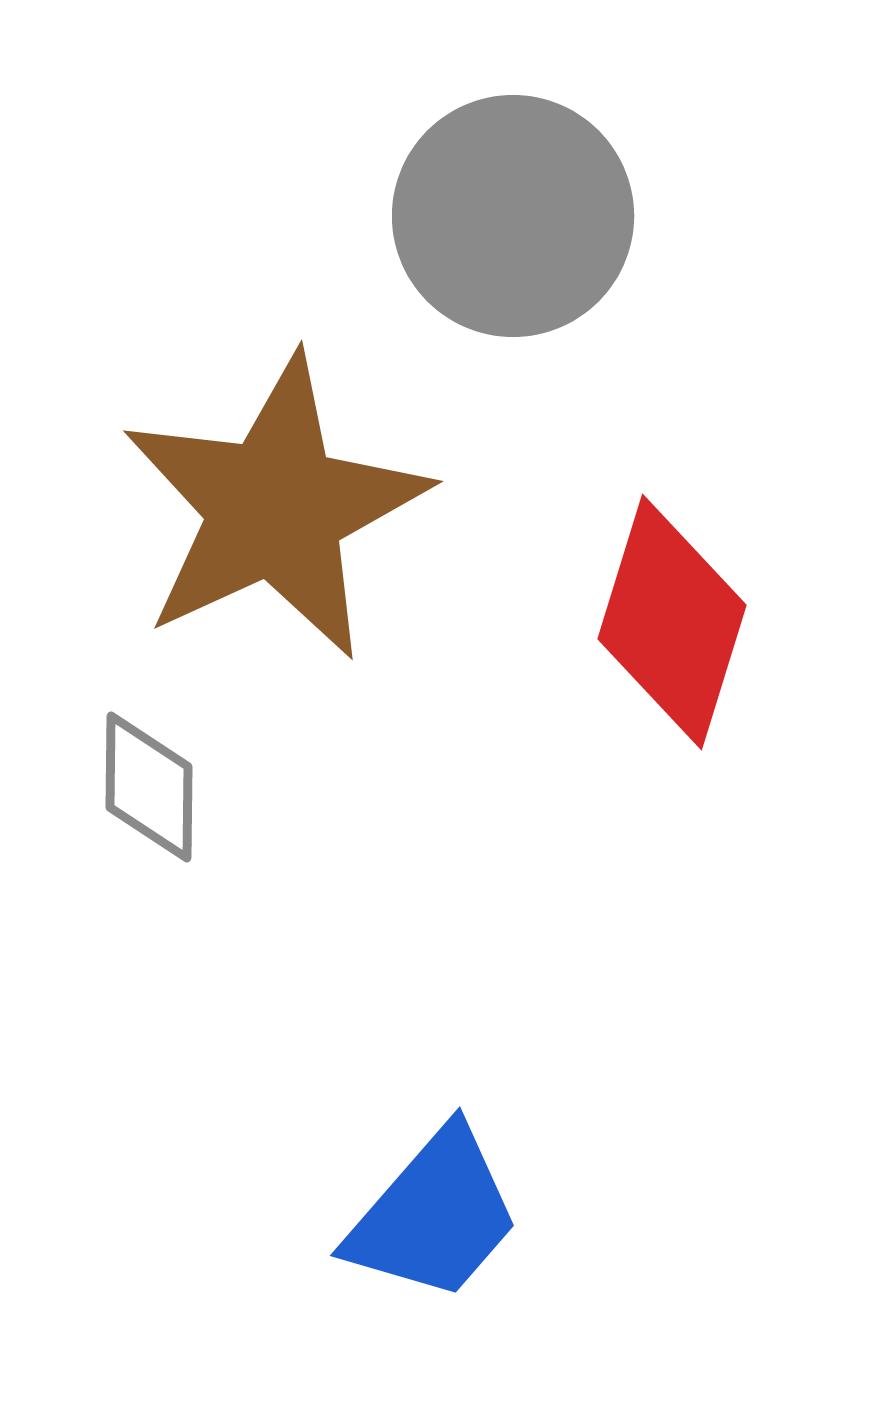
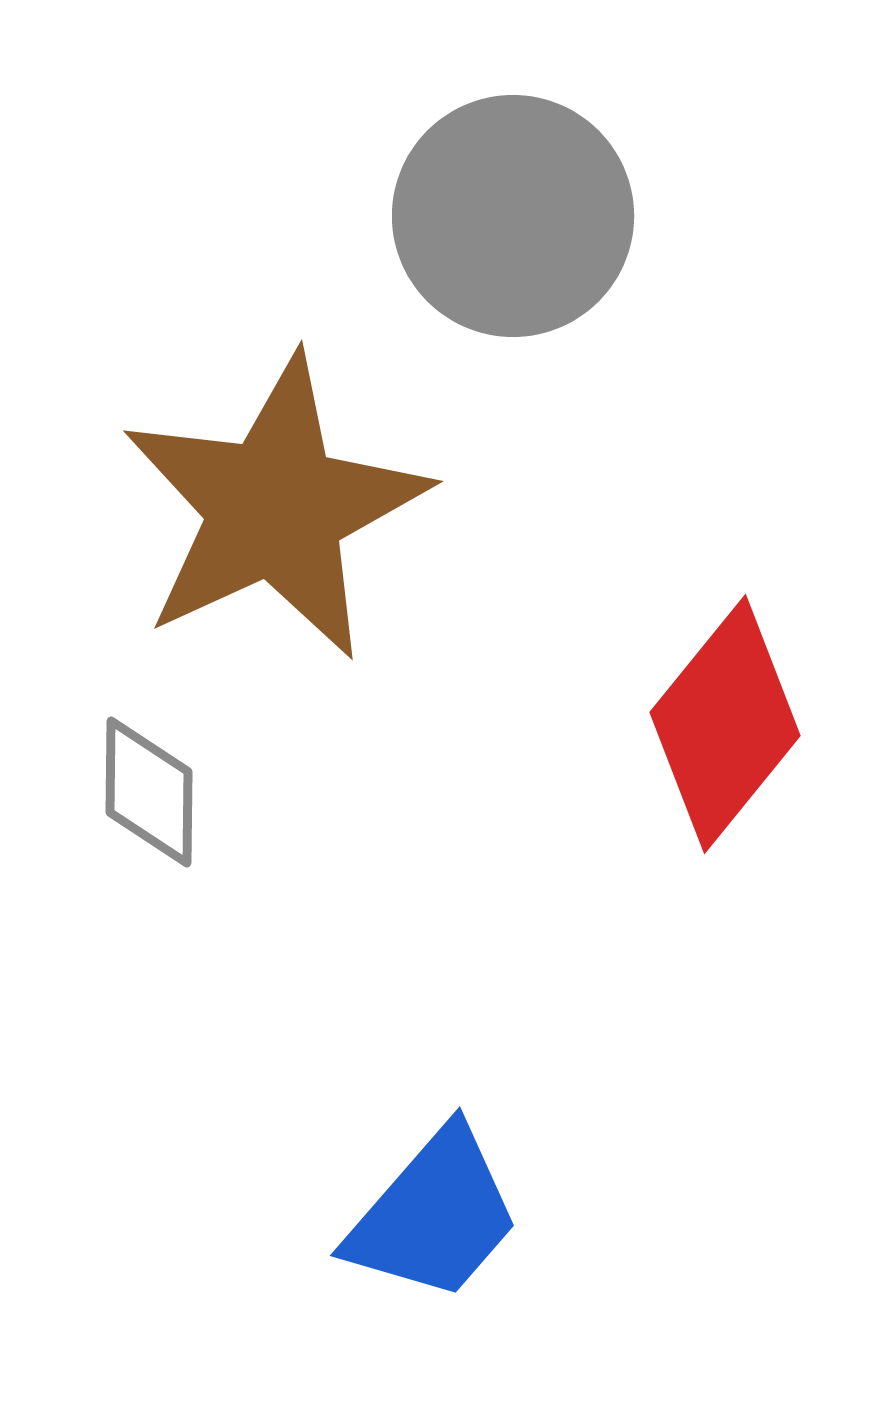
red diamond: moved 53 px right, 102 px down; rotated 22 degrees clockwise
gray diamond: moved 5 px down
